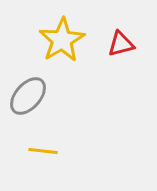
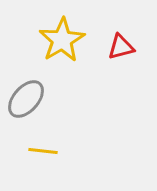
red triangle: moved 3 px down
gray ellipse: moved 2 px left, 3 px down
